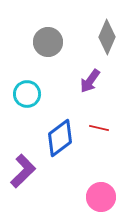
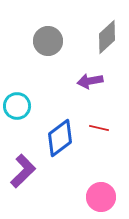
gray diamond: rotated 24 degrees clockwise
gray circle: moved 1 px up
purple arrow: rotated 45 degrees clockwise
cyan circle: moved 10 px left, 12 px down
